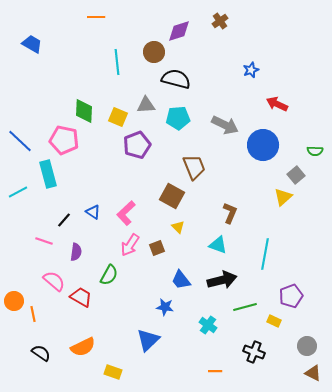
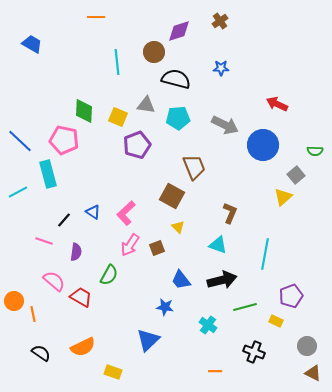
blue star at (251, 70): moved 30 px left, 2 px up; rotated 21 degrees clockwise
gray triangle at (146, 105): rotated 12 degrees clockwise
yellow rectangle at (274, 321): moved 2 px right
